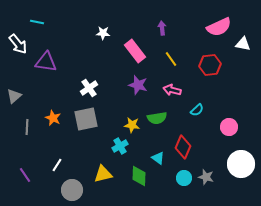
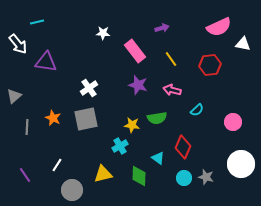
cyan line: rotated 24 degrees counterclockwise
purple arrow: rotated 80 degrees clockwise
pink circle: moved 4 px right, 5 px up
